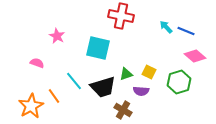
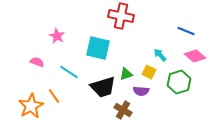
cyan arrow: moved 6 px left, 28 px down
pink semicircle: moved 1 px up
cyan line: moved 5 px left, 9 px up; rotated 18 degrees counterclockwise
